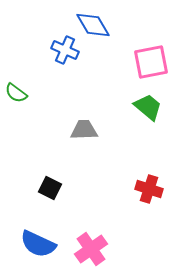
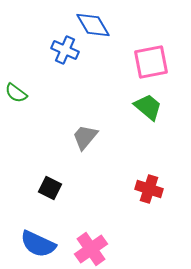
gray trapezoid: moved 1 px right, 7 px down; rotated 48 degrees counterclockwise
